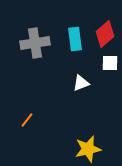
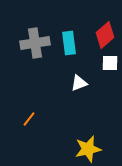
red diamond: moved 1 px down
cyan rectangle: moved 6 px left, 4 px down
white triangle: moved 2 px left
orange line: moved 2 px right, 1 px up
